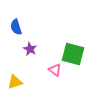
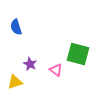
purple star: moved 15 px down
green square: moved 5 px right
pink triangle: moved 1 px right
